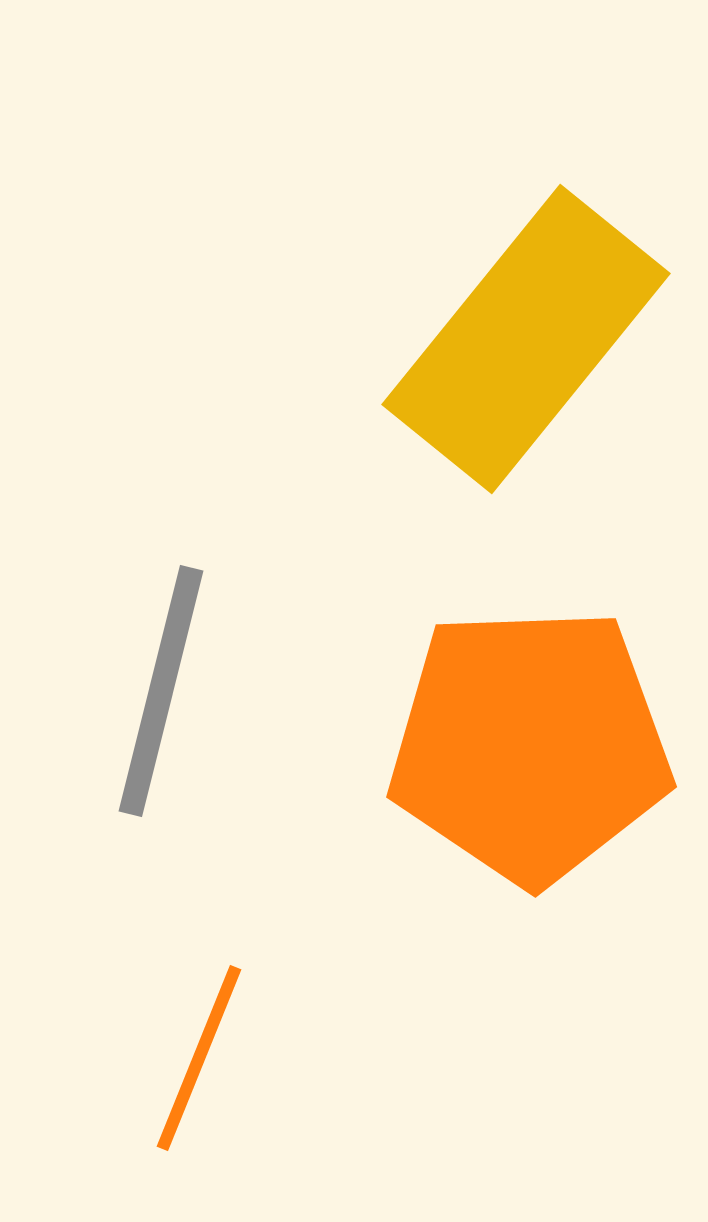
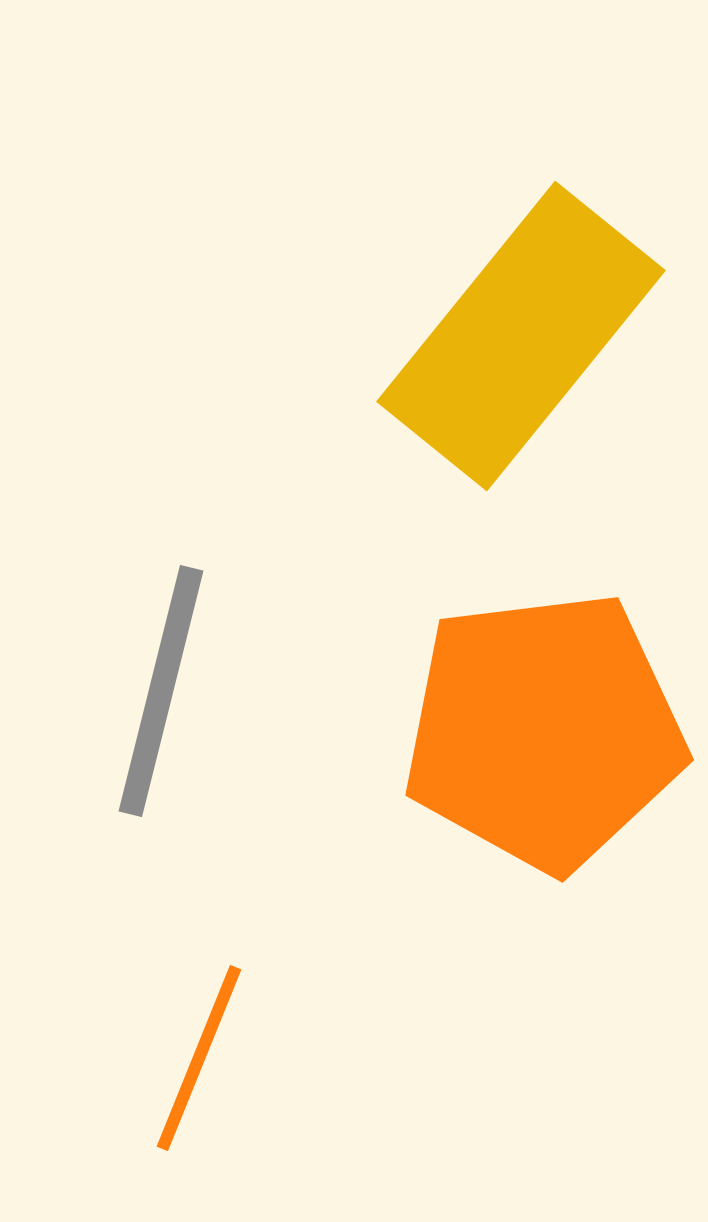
yellow rectangle: moved 5 px left, 3 px up
orange pentagon: moved 14 px right, 14 px up; rotated 5 degrees counterclockwise
